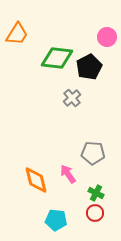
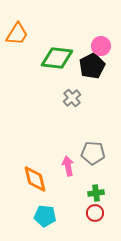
pink circle: moved 6 px left, 9 px down
black pentagon: moved 3 px right, 1 px up
pink arrow: moved 8 px up; rotated 24 degrees clockwise
orange diamond: moved 1 px left, 1 px up
green cross: rotated 35 degrees counterclockwise
cyan pentagon: moved 11 px left, 4 px up
